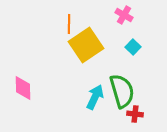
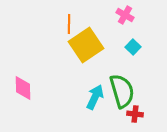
pink cross: moved 1 px right
